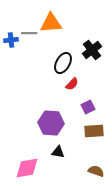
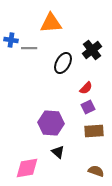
gray line: moved 15 px down
blue cross: rotated 16 degrees clockwise
red semicircle: moved 14 px right, 4 px down
black triangle: rotated 32 degrees clockwise
